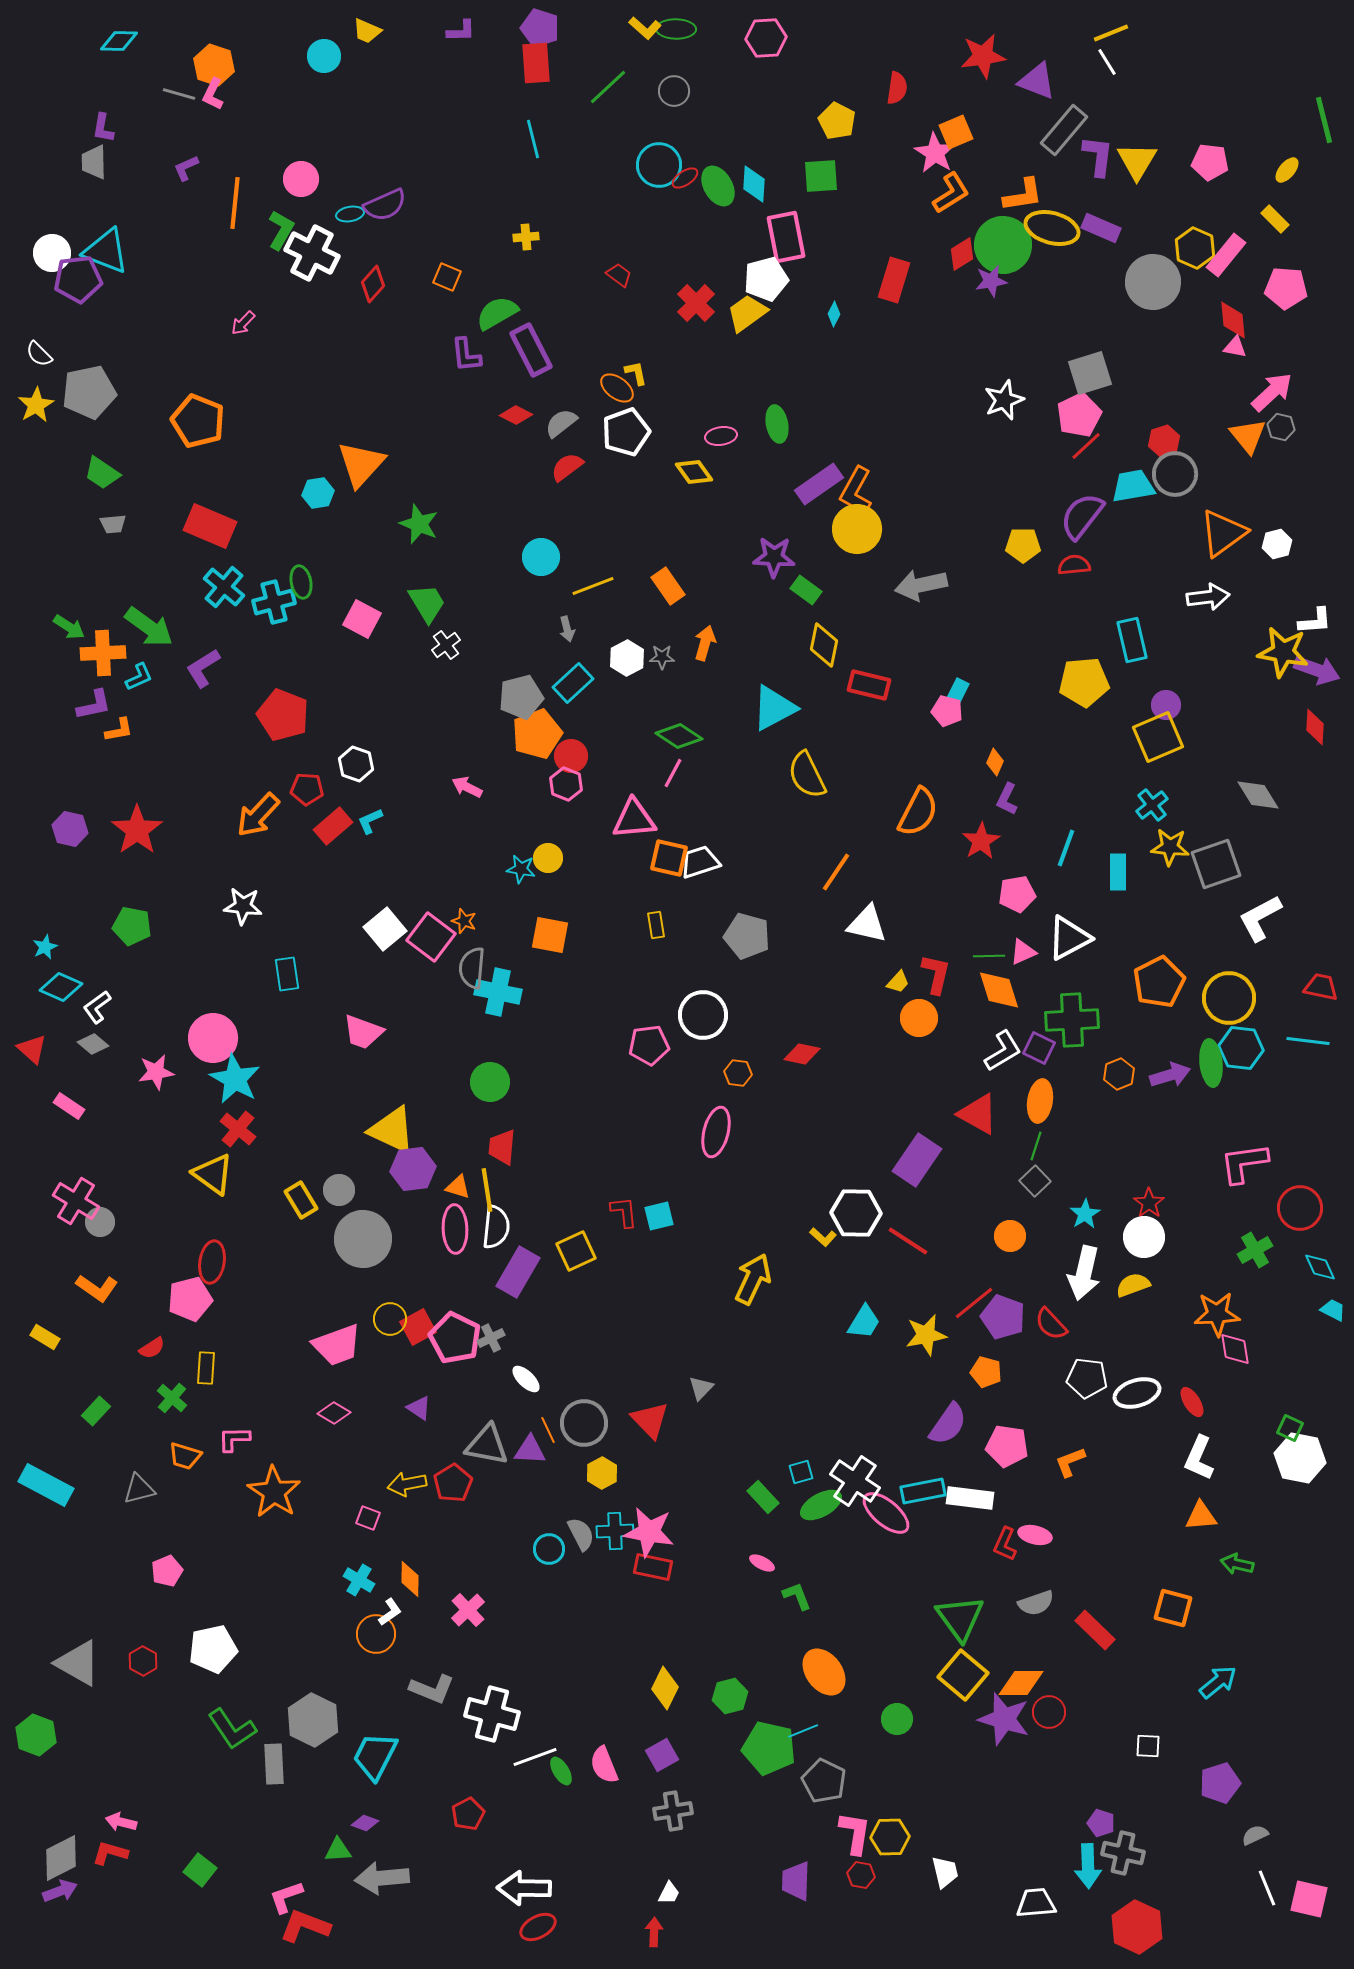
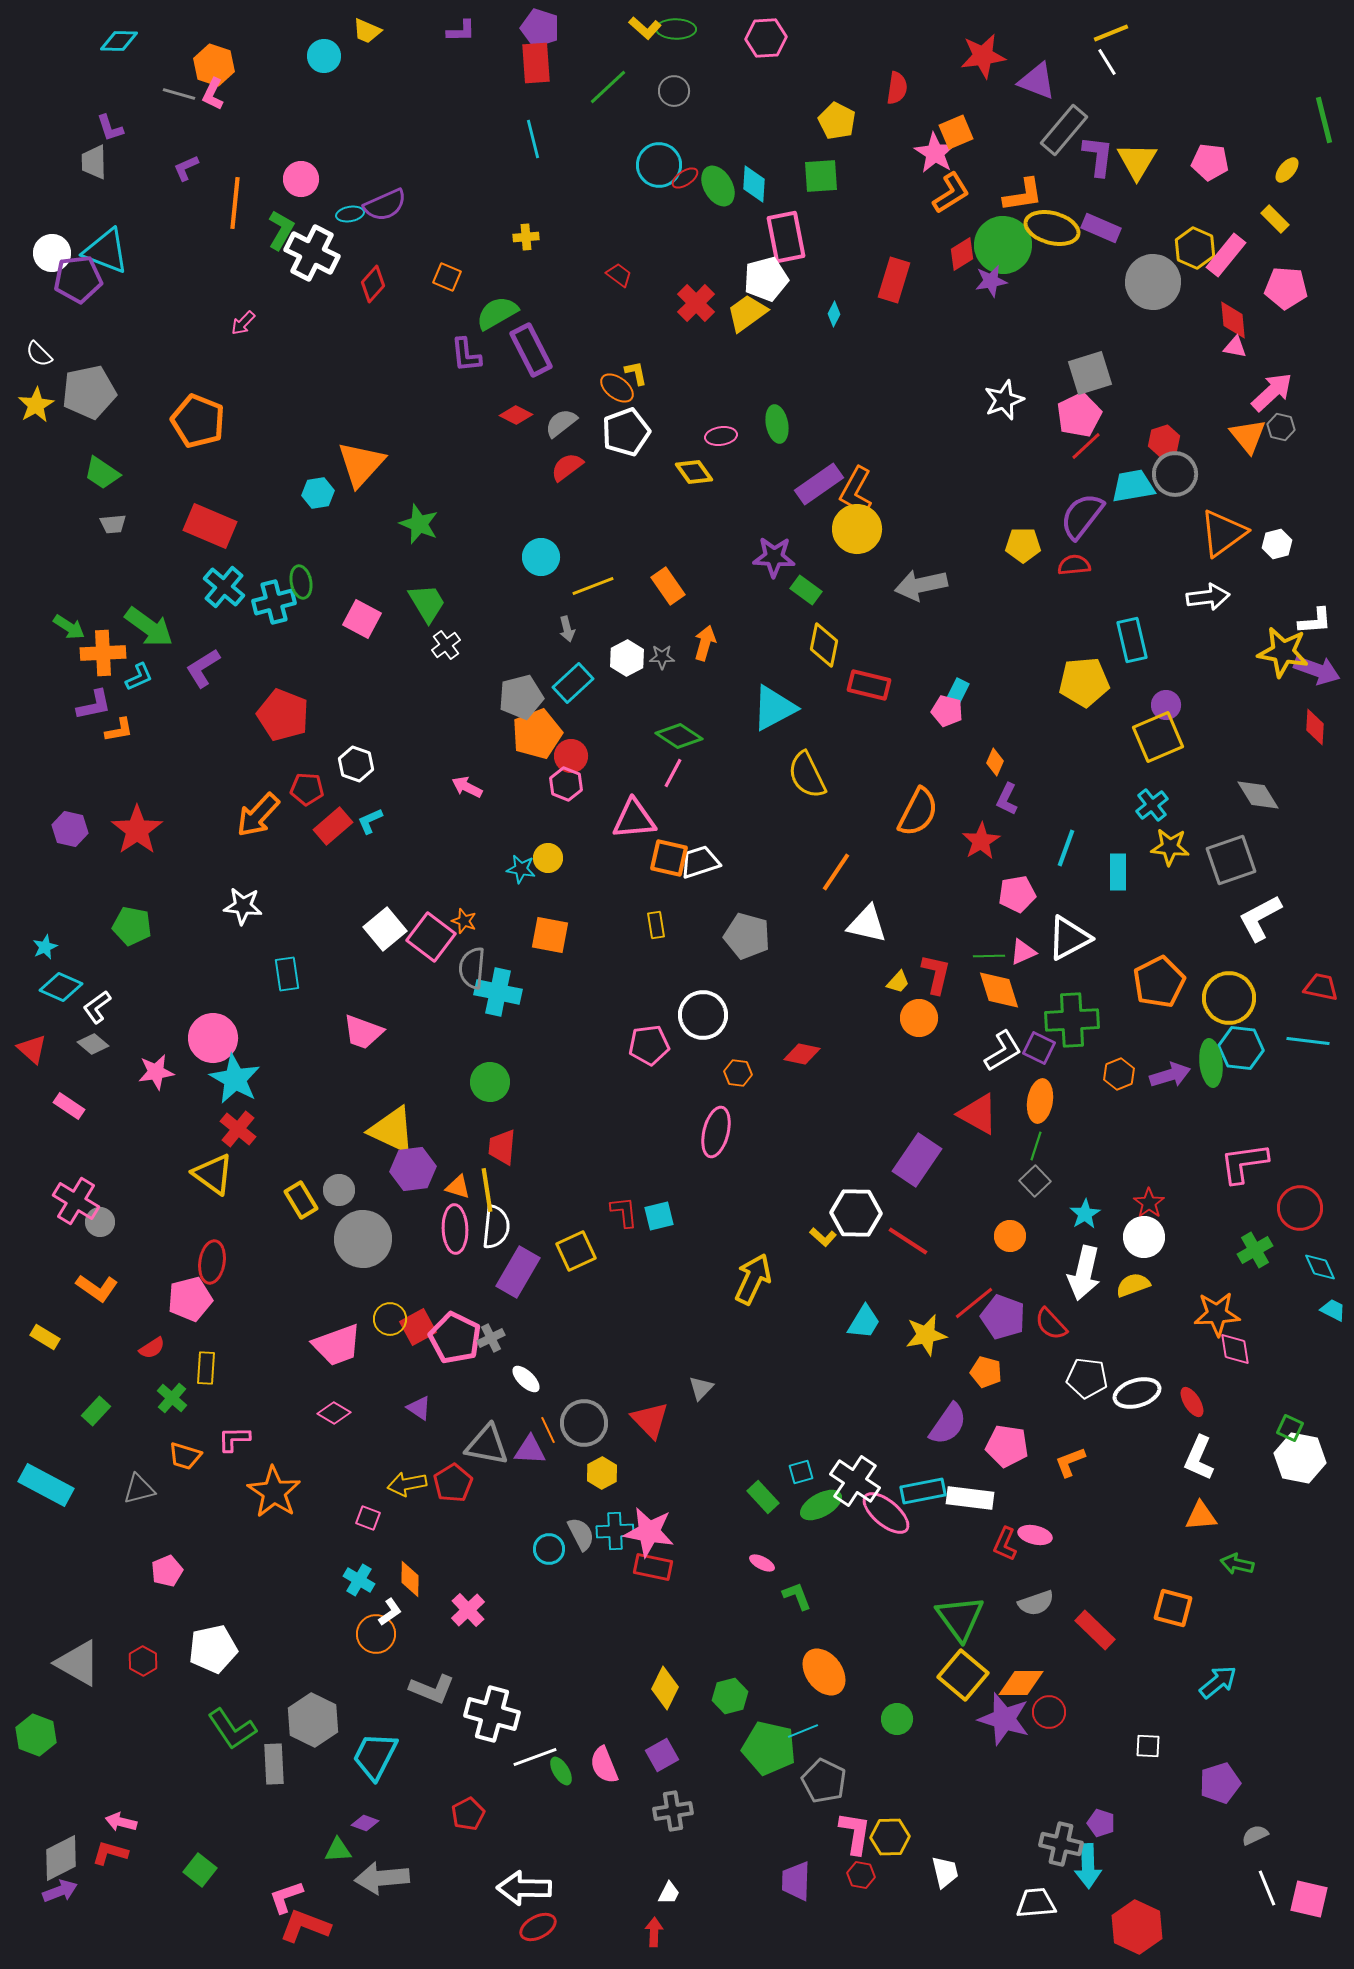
purple L-shape at (103, 128): moved 7 px right; rotated 28 degrees counterclockwise
gray square at (1216, 864): moved 15 px right, 4 px up
gray cross at (1123, 1853): moved 62 px left, 9 px up
